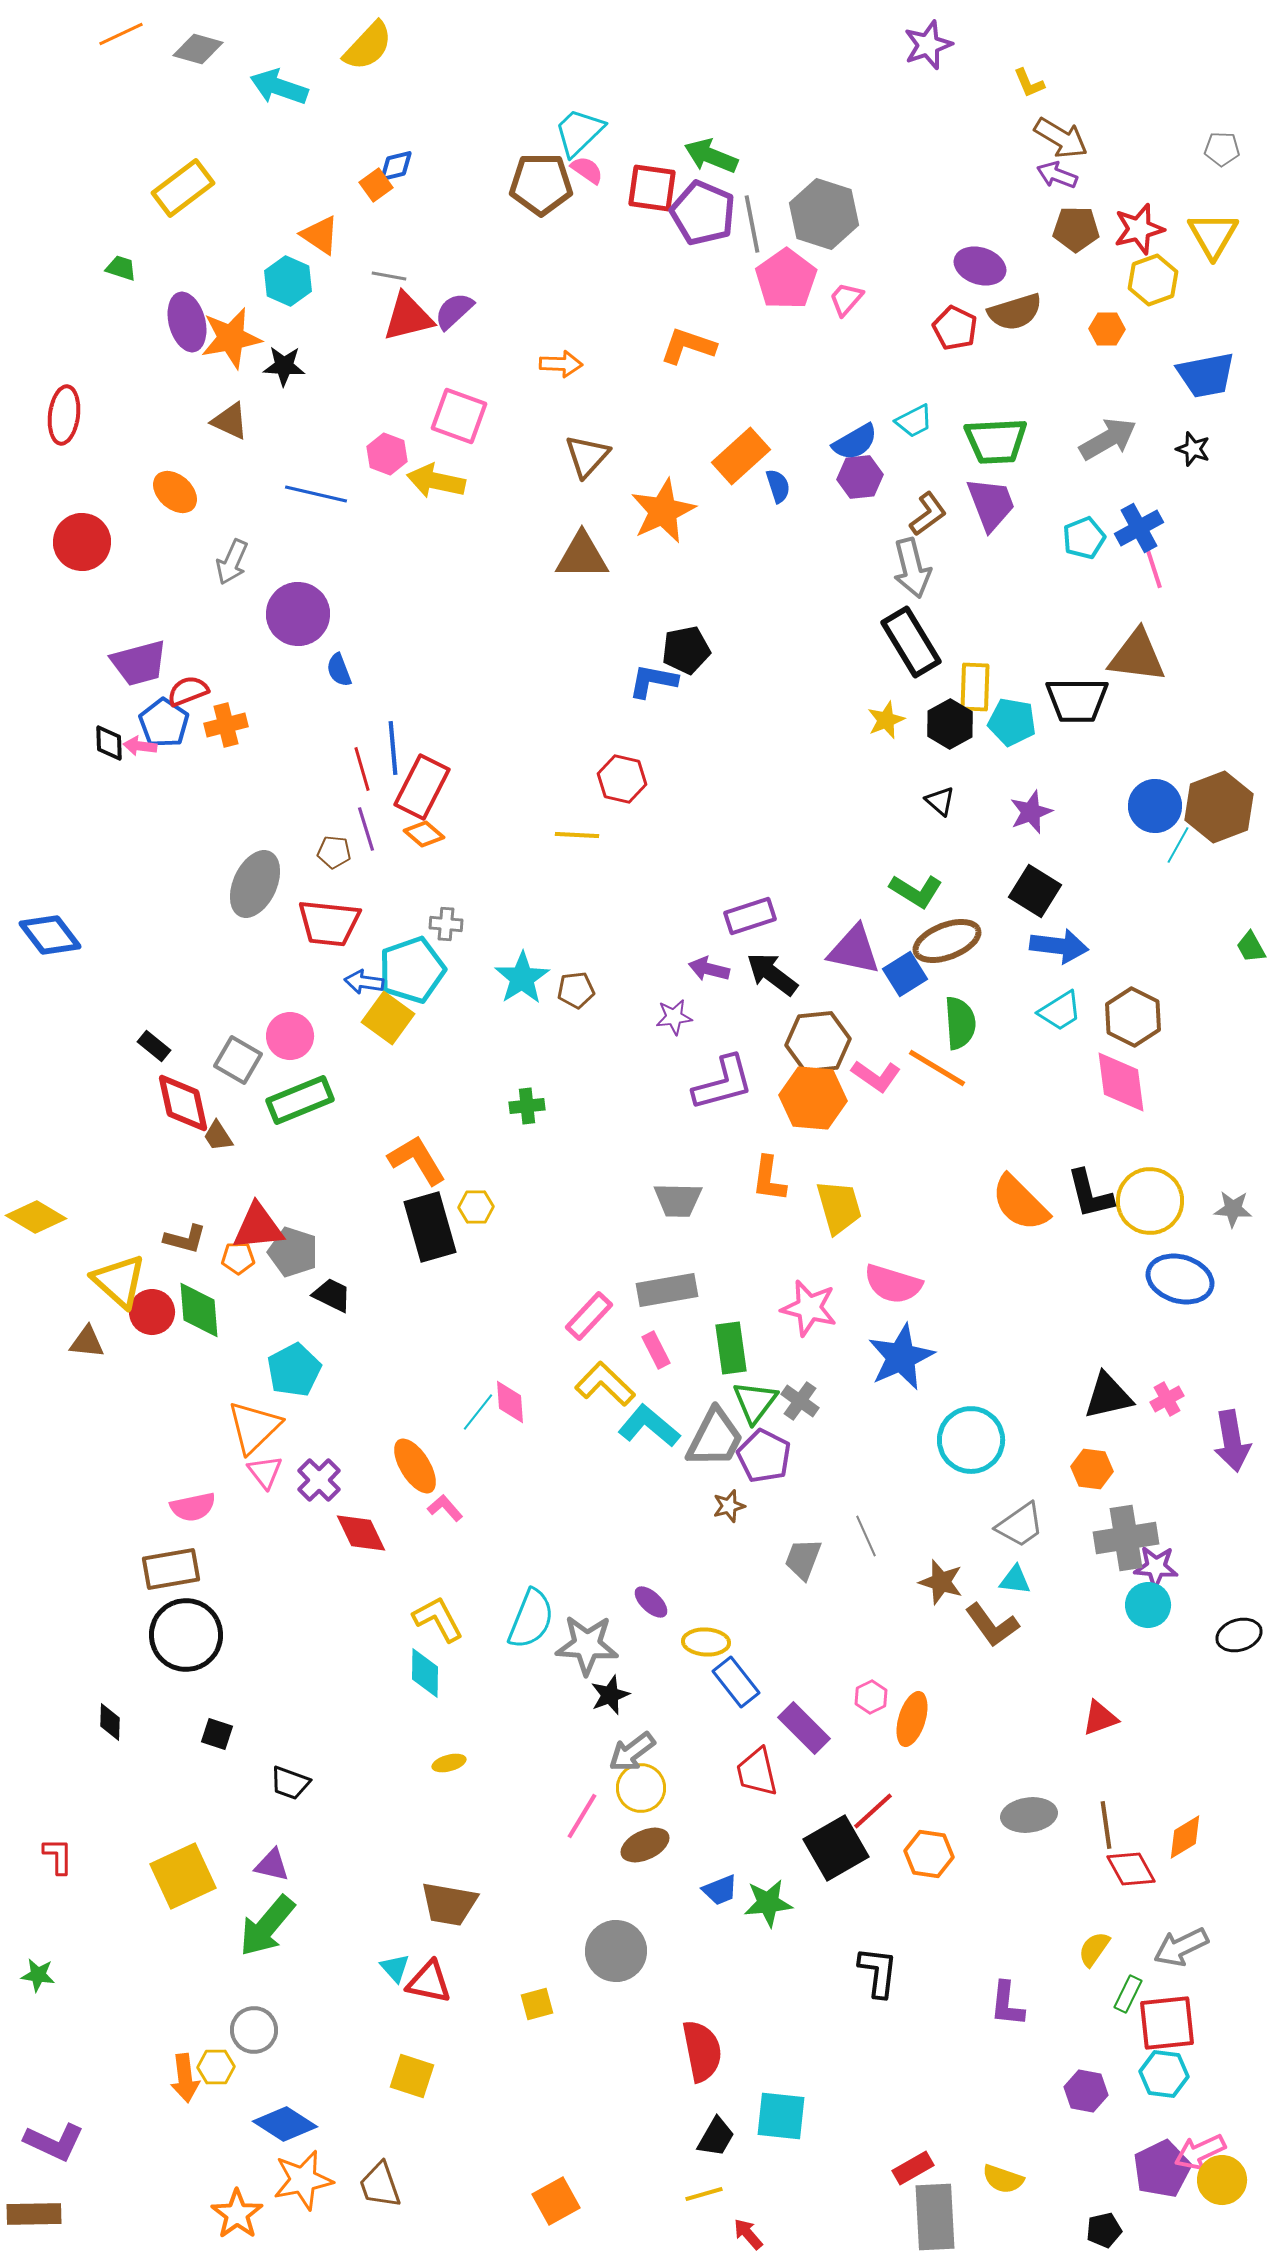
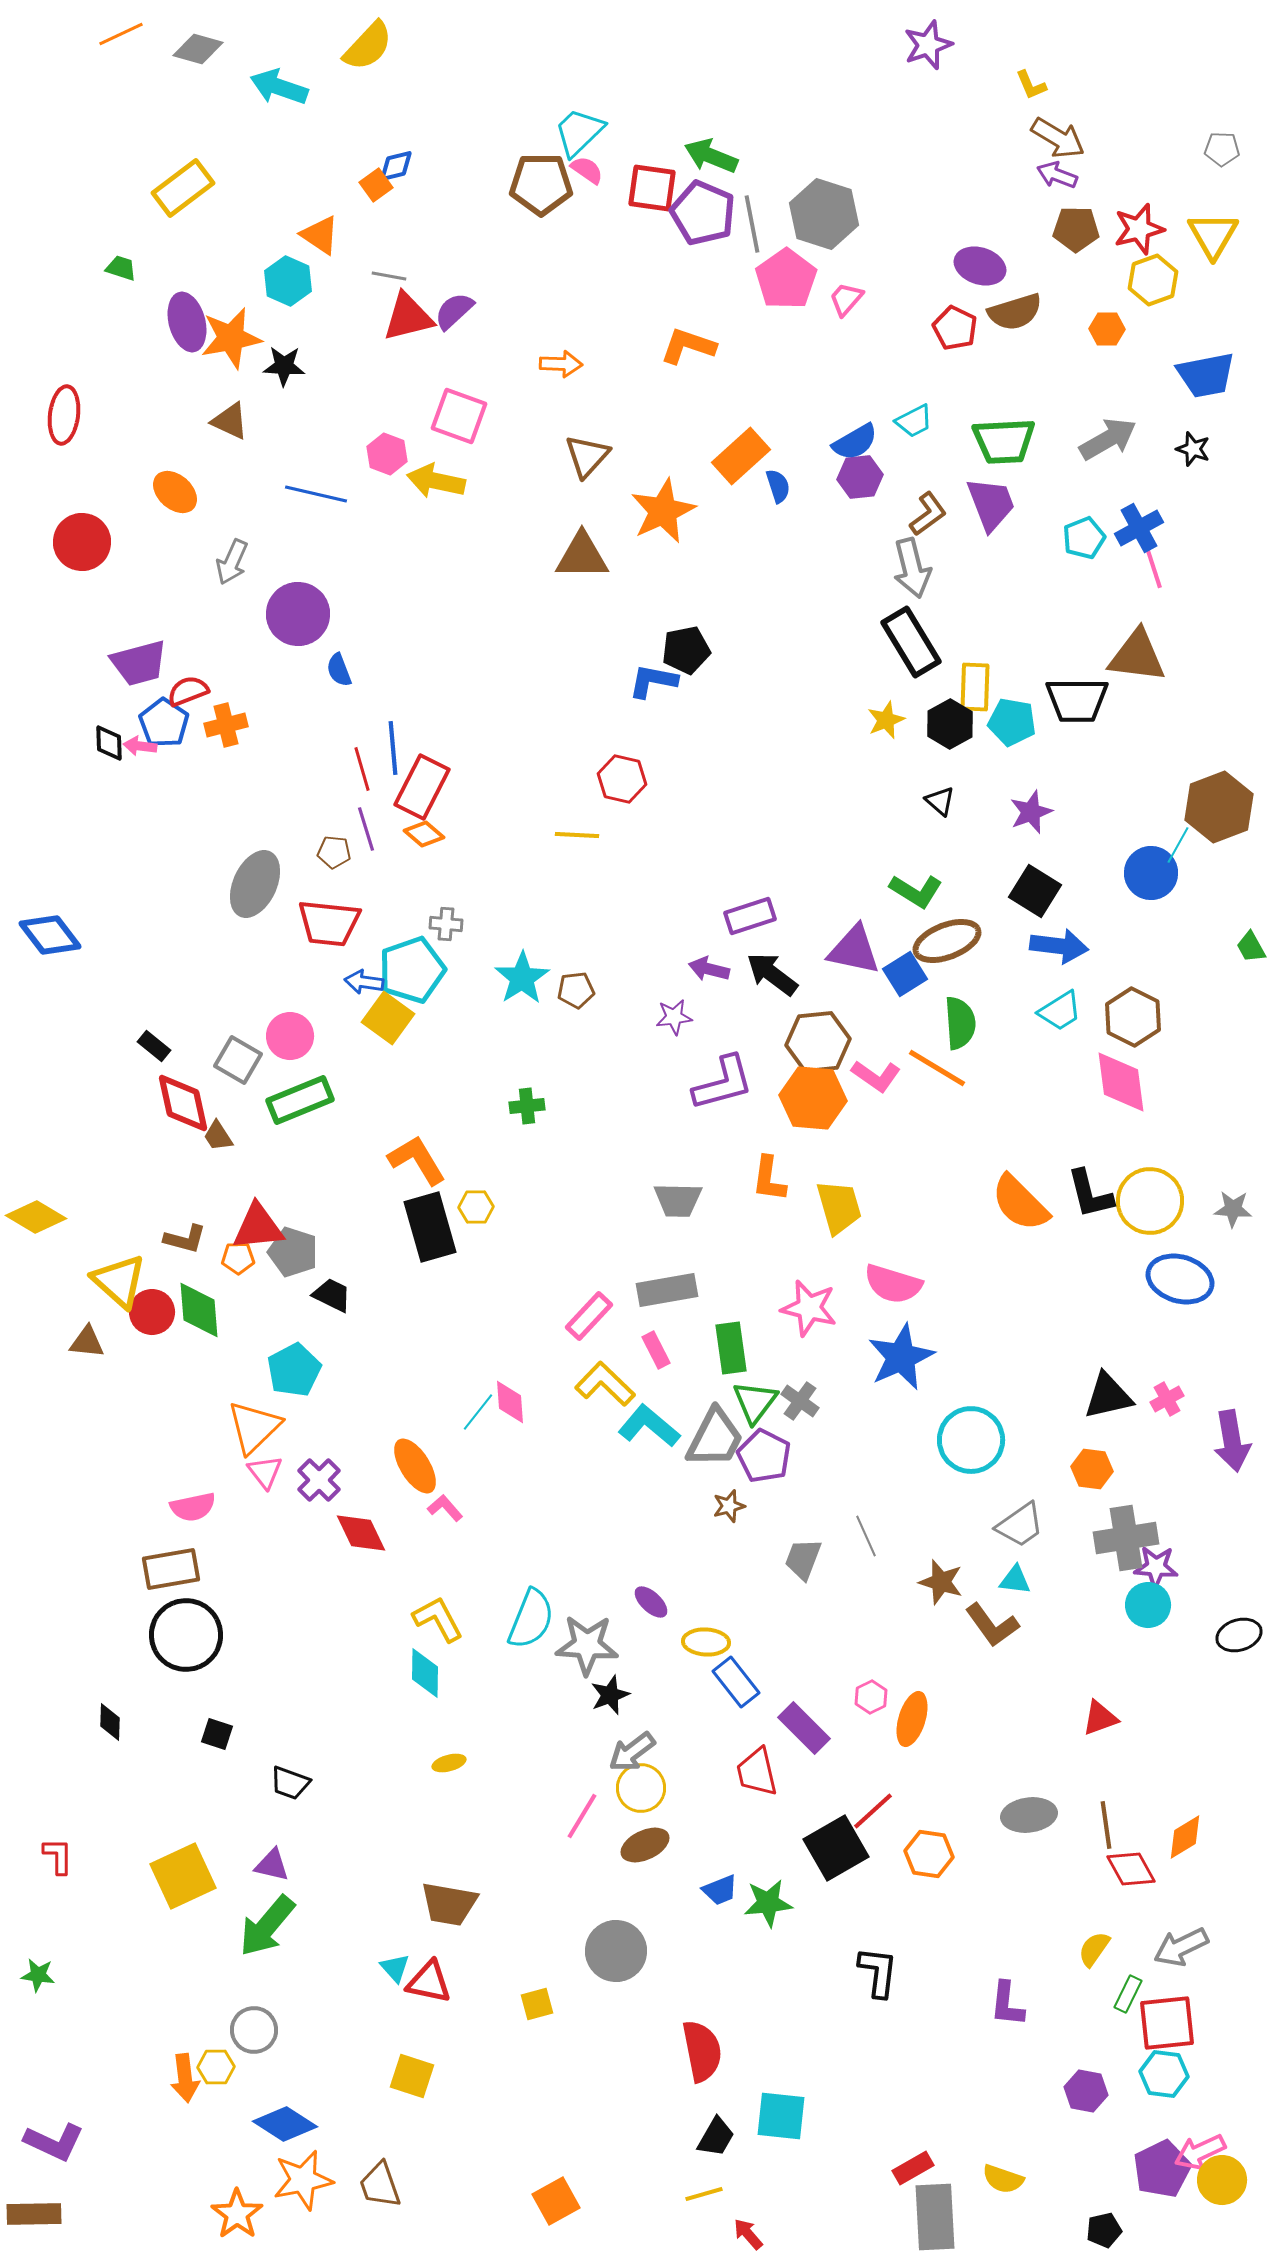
yellow L-shape at (1029, 83): moved 2 px right, 2 px down
brown arrow at (1061, 138): moved 3 px left
green trapezoid at (996, 441): moved 8 px right
blue circle at (1155, 806): moved 4 px left, 67 px down
